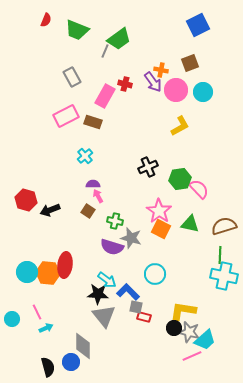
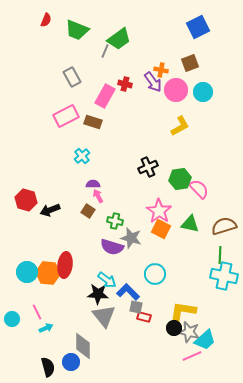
blue square at (198, 25): moved 2 px down
cyan cross at (85, 156): moved 3 px left
